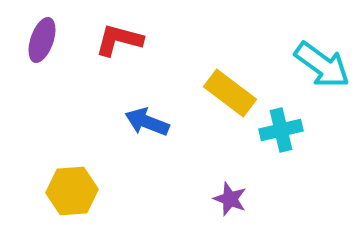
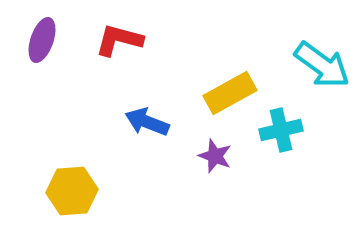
yellow rectangle: rotated 66 degrees counterclockwise
purple star: moved 15 px left, 43 px up
